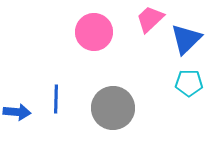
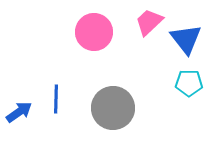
pink trapezoid: moved 1 px left, 3 px down
blue triangle: rotated 24 degrees counterclockwise
blue arrow: moved 2 px right; rotated 40 degrees counterclockwise
